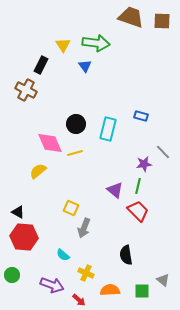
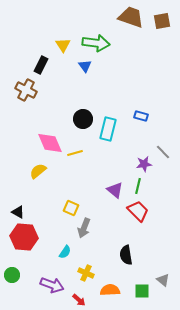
brown square: rotated 12 degrees counterclockwise
black circle: moved 7 px right, 5 px up
cyan semicircle: moved 2 px right, 3 px up; rotated 96 degrees counterclockwise
